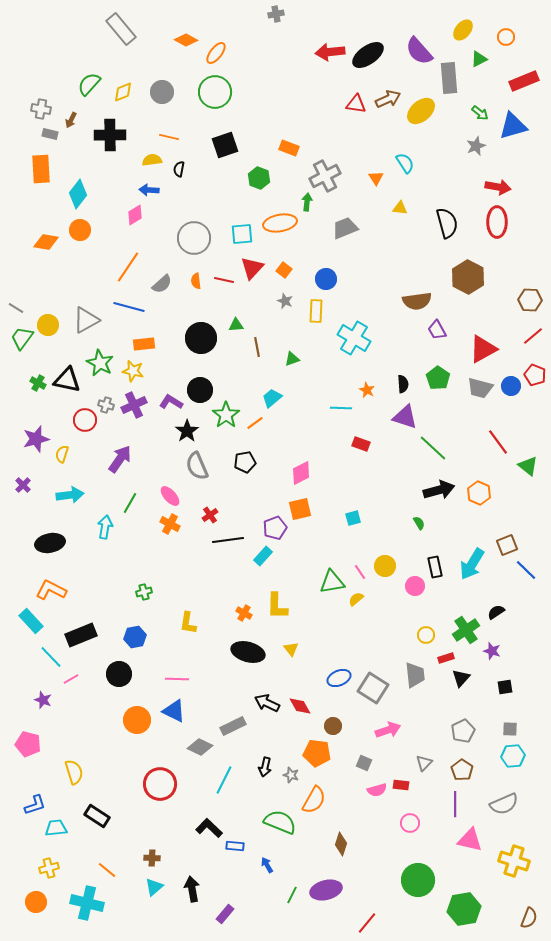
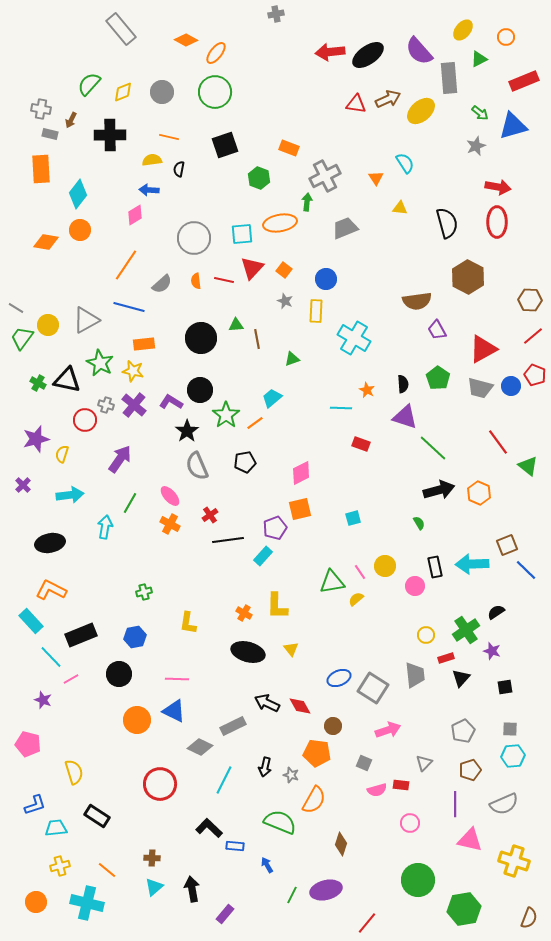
orange line at (128, 267): moved 2 px left, 2 px up
brown line at (257, 347): moved 8 px up
purple cross at (134, 405): rotated 25 degrees counterclockwise
cyan arrow at (472, 564): rotated 56 degrees clockwise
brown pentagon at (462, 770): moved 8 px right; rotated 20 degrees clockwise
yellow cross at (49, 868): moved 11 px right, 2 px up
